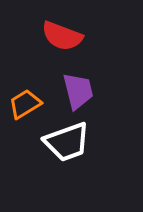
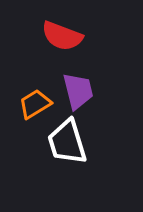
orange trapezoid: moved 10 px right
white trapezoid: rotated 93 degrees clockwise
